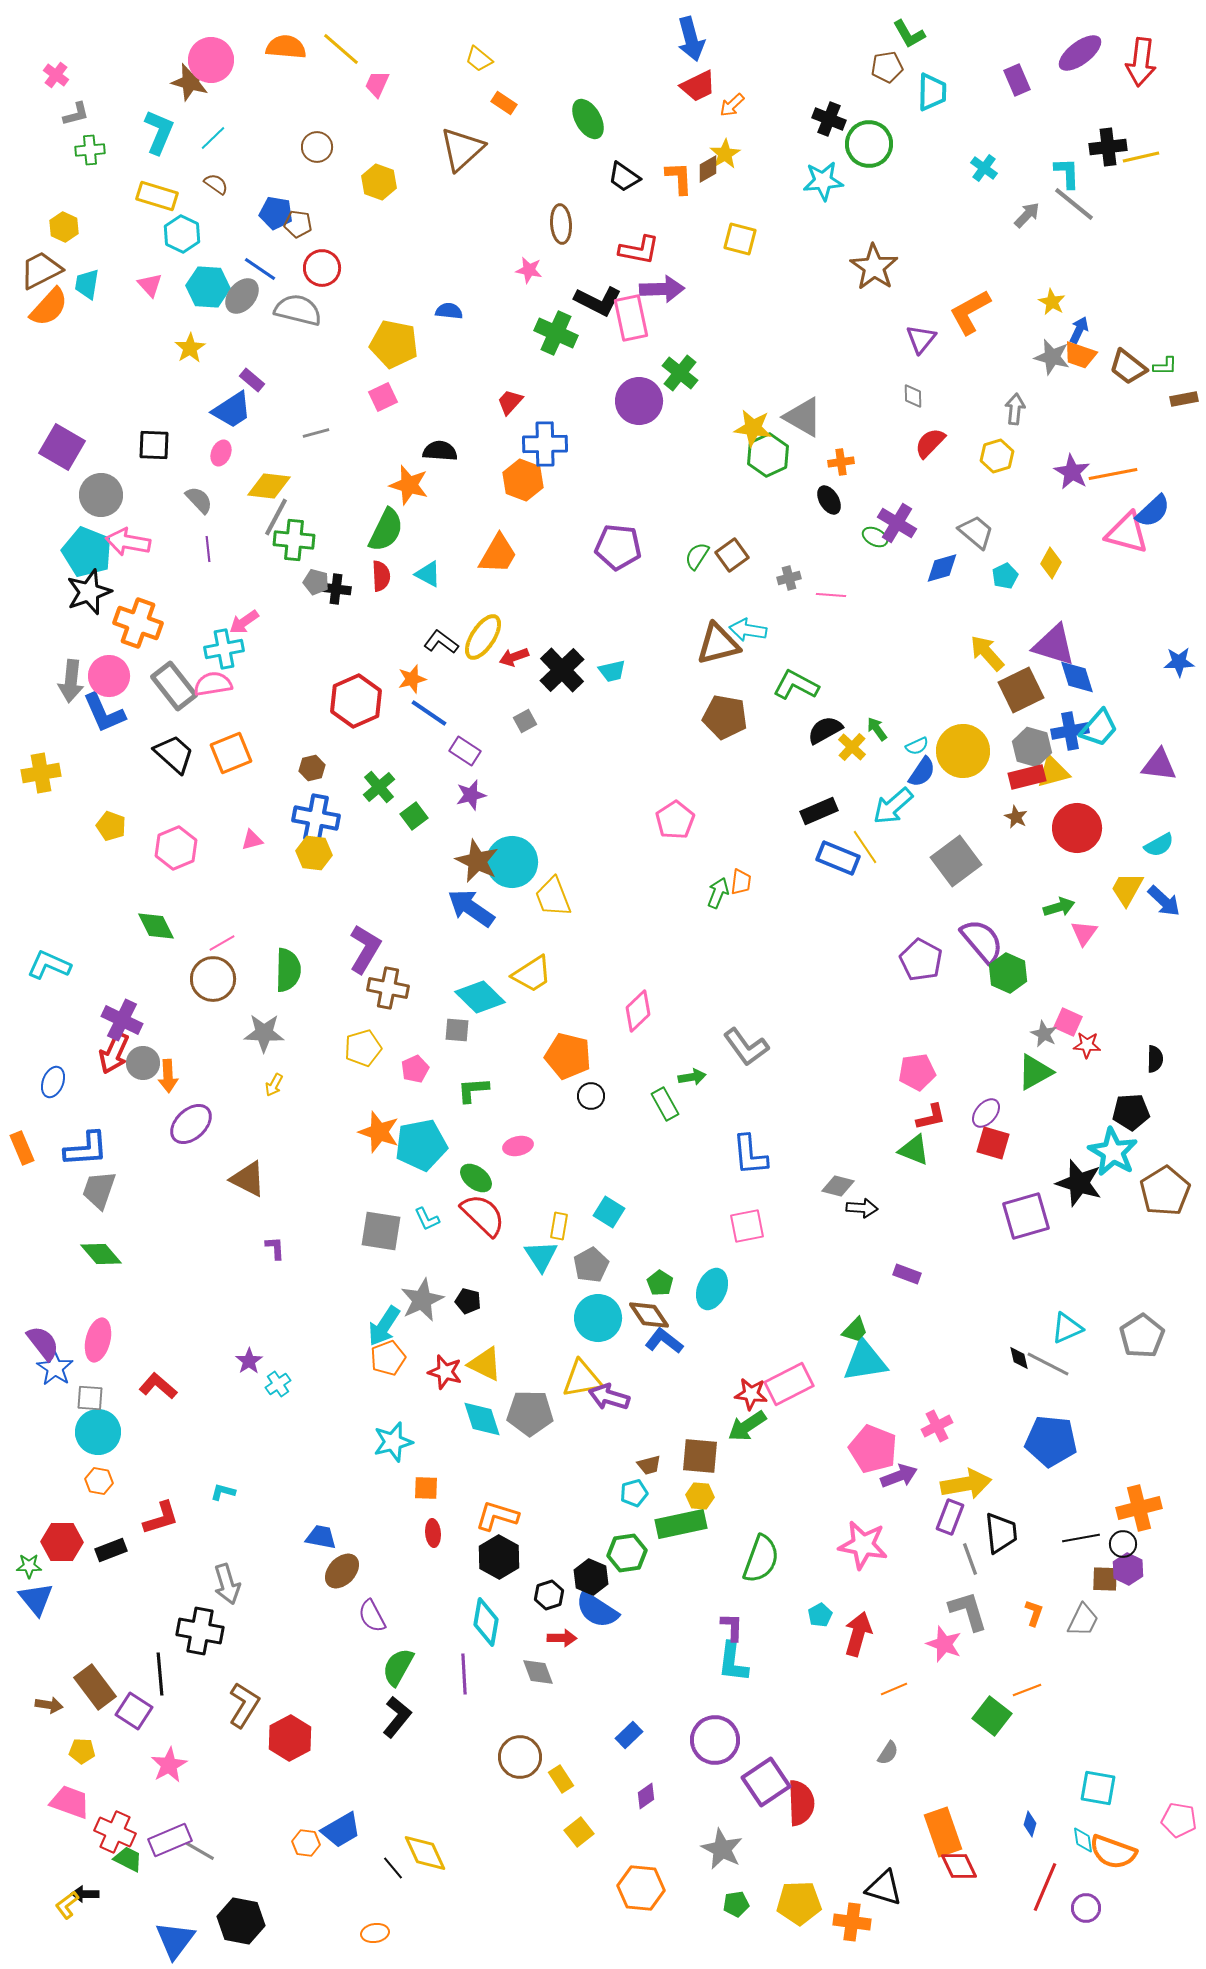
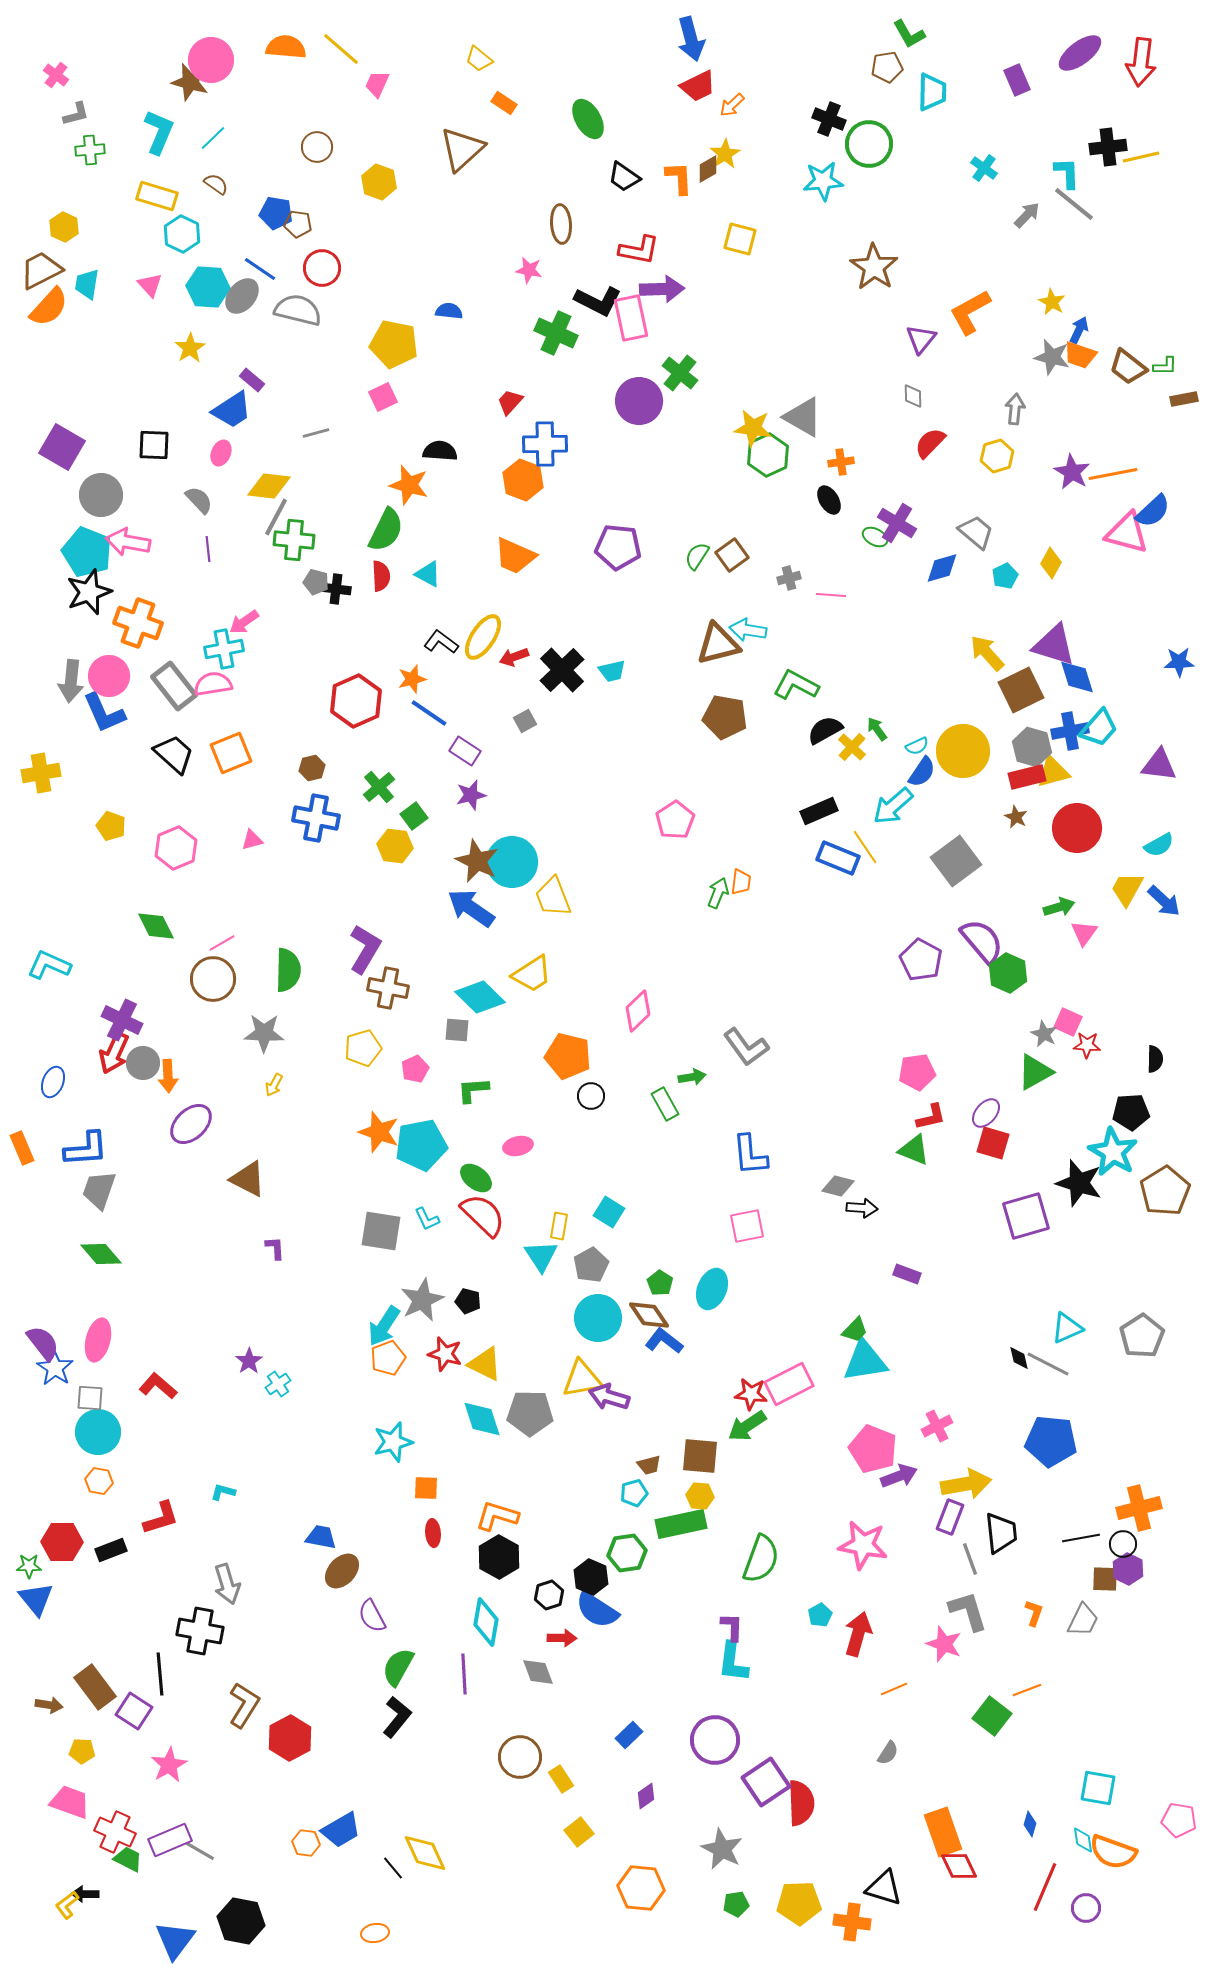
orange trapezoid at (498, 554): moved 17 px right, 2 px down; rotated 84 degrees clockwise
yellow hexagon at (314, 853): moved 81 px right, 7 px up
red star at (445, 1372): moved 18 px up
